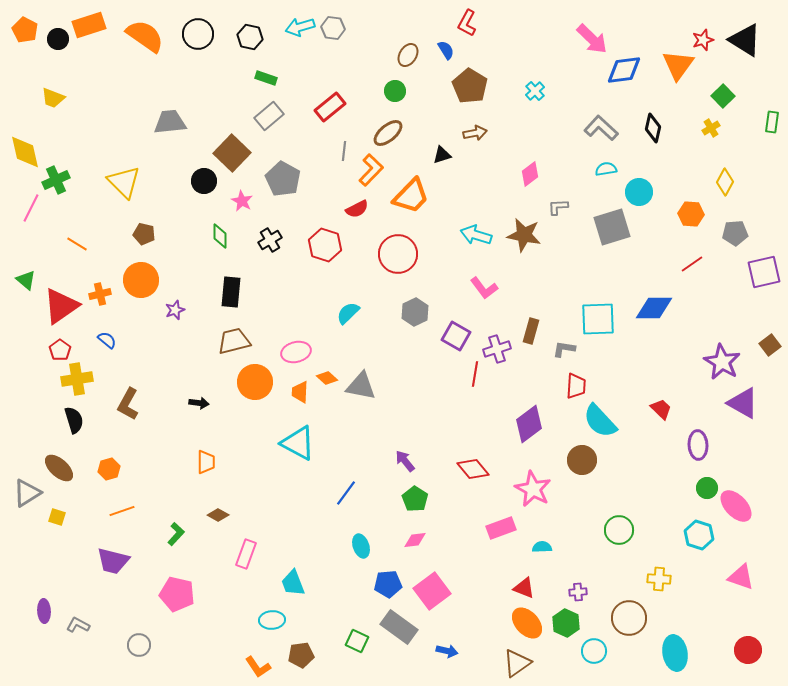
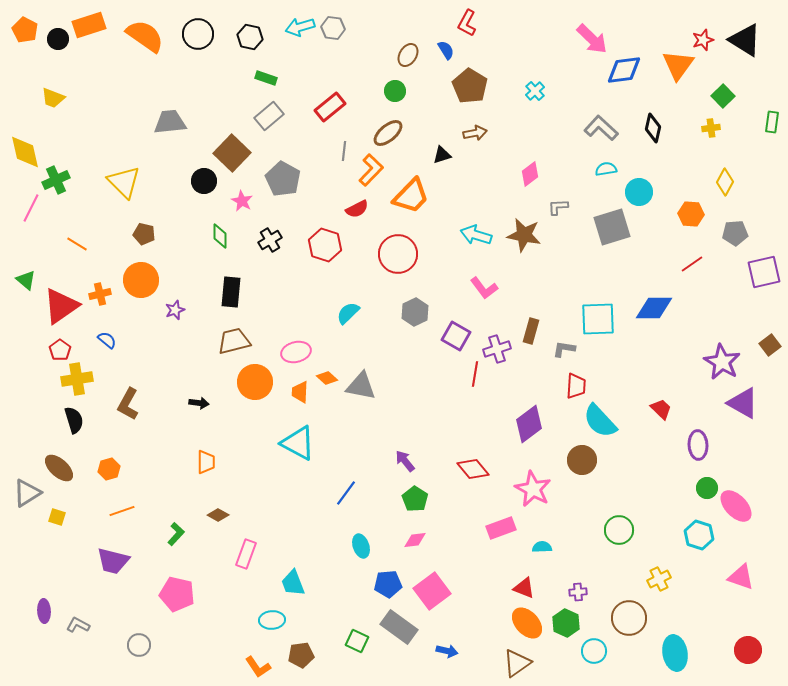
yellow cross at (711, 128): rotated 24 degrees clockwise
yellow cross at (659, 579): rotated 30 degrees counterclockwise
